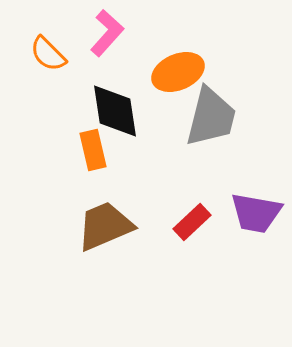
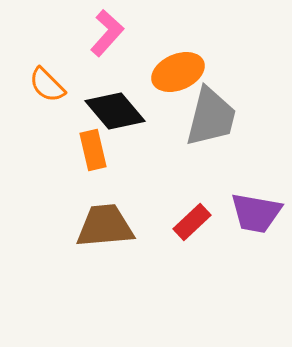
orange semicircle: moved 1 px left, 31 px down
black diamond: rotated 32 degrees counterclockwise
brown trapezoid: rotated 18 degrees clockwise
